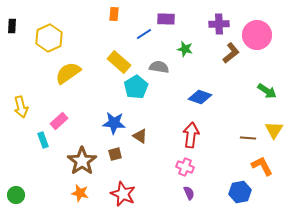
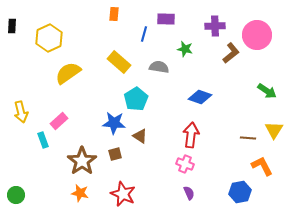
purple cross: moved 4 px left, 2 px down
blue line: rotated 42 degrees counterclockwise
cyan pentagon: moved 12 px down
yellow arrow: moved 5 px down
pink cross: moved 3 px up
